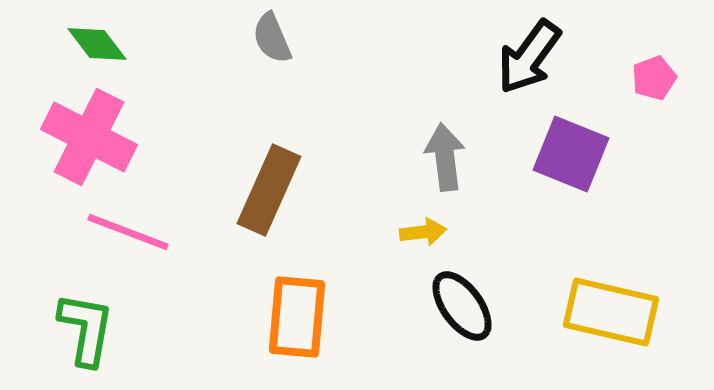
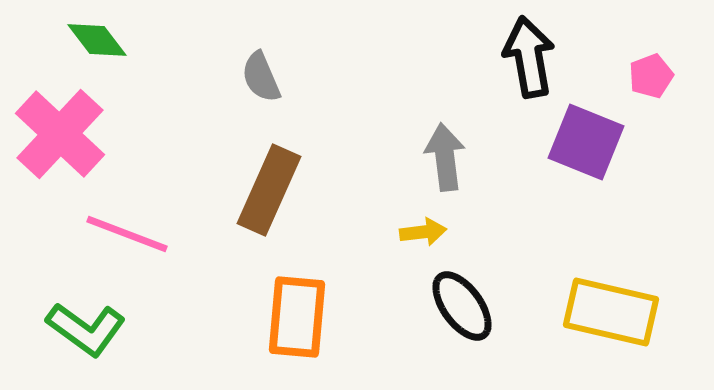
gray semicircle: moved 11 px left, 39 px down
green diamond: moved 4 px up
black arrow: rotated 134 degrees clockwise
pink pentagon: moved 3 px left, 2 px up
pink cross: moved 29 px left, 3 px up; rotated 16 degrees clockwise
purple square: moved 15 px right, 12 px up
pink line: moved 1 px left, 2 px down
green L-shape: rotated 116 degrees clockwise
